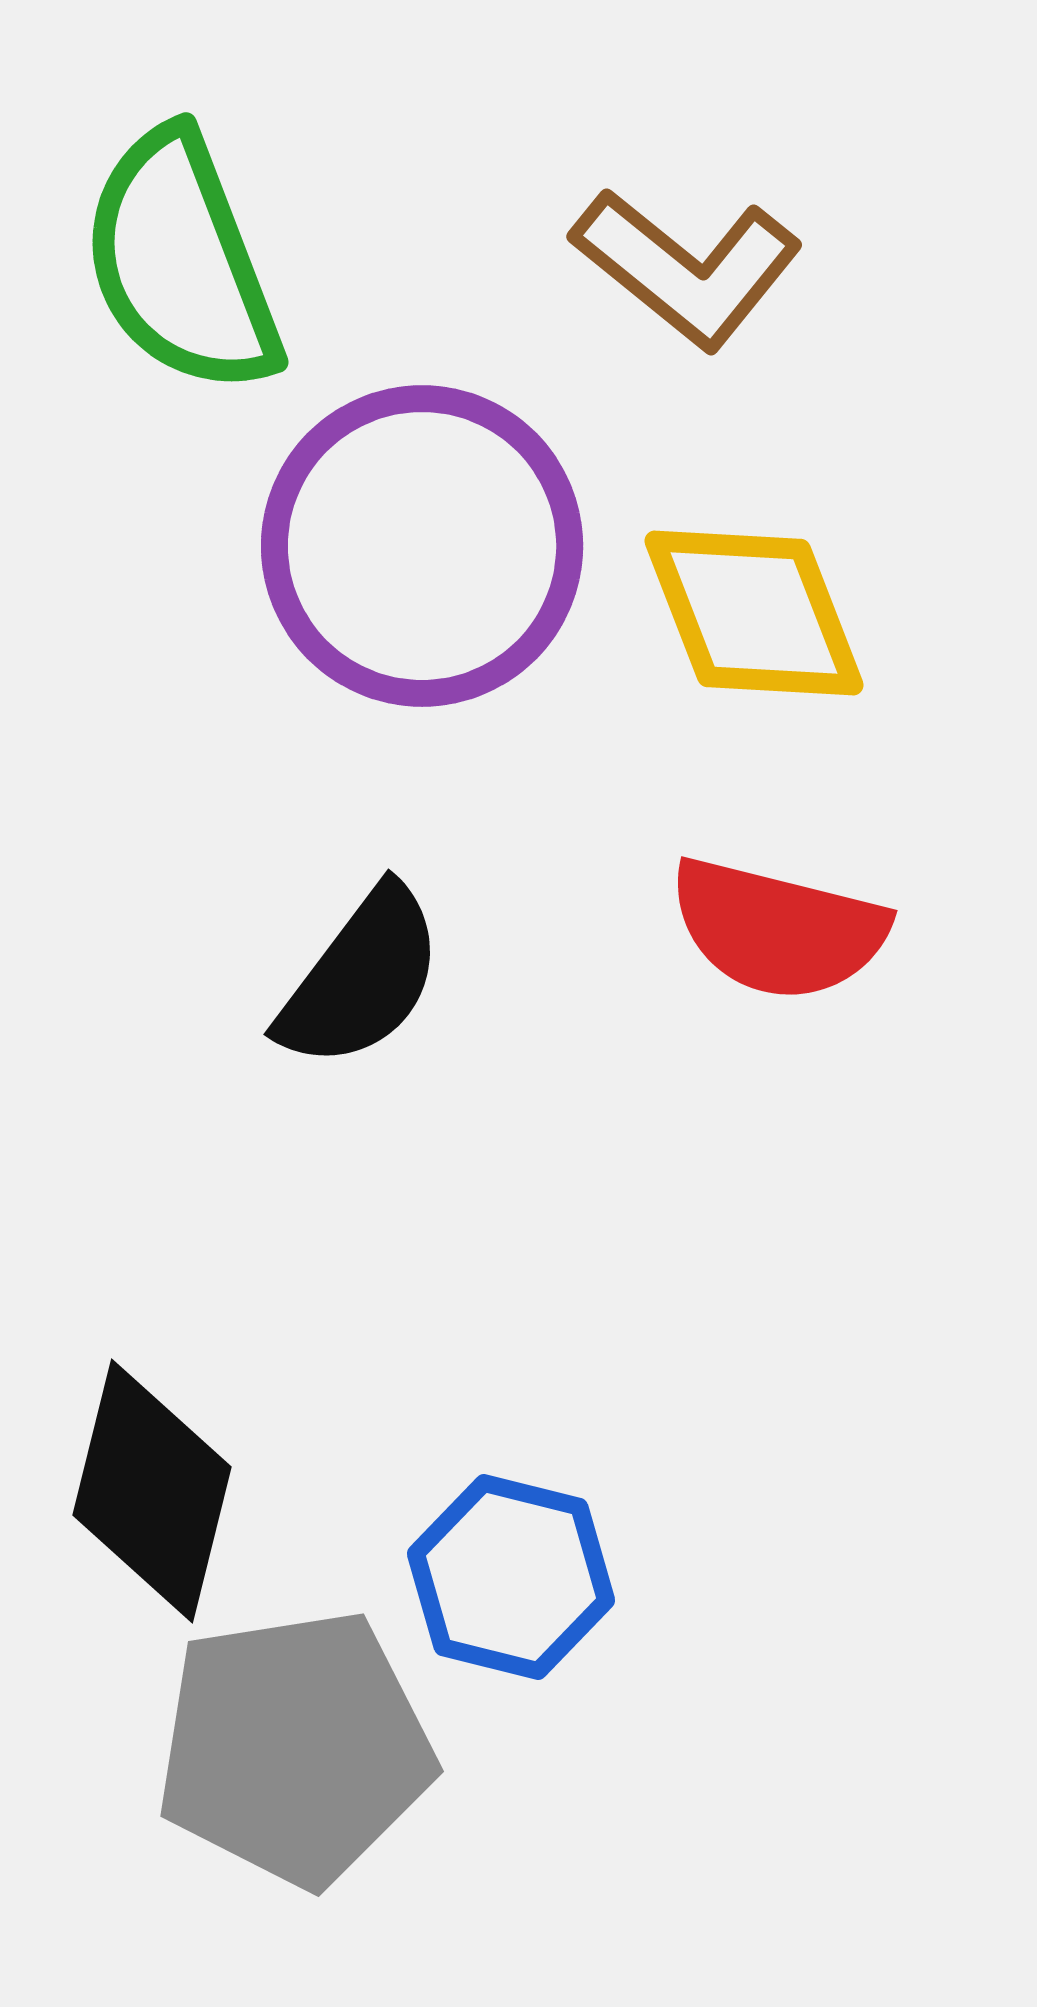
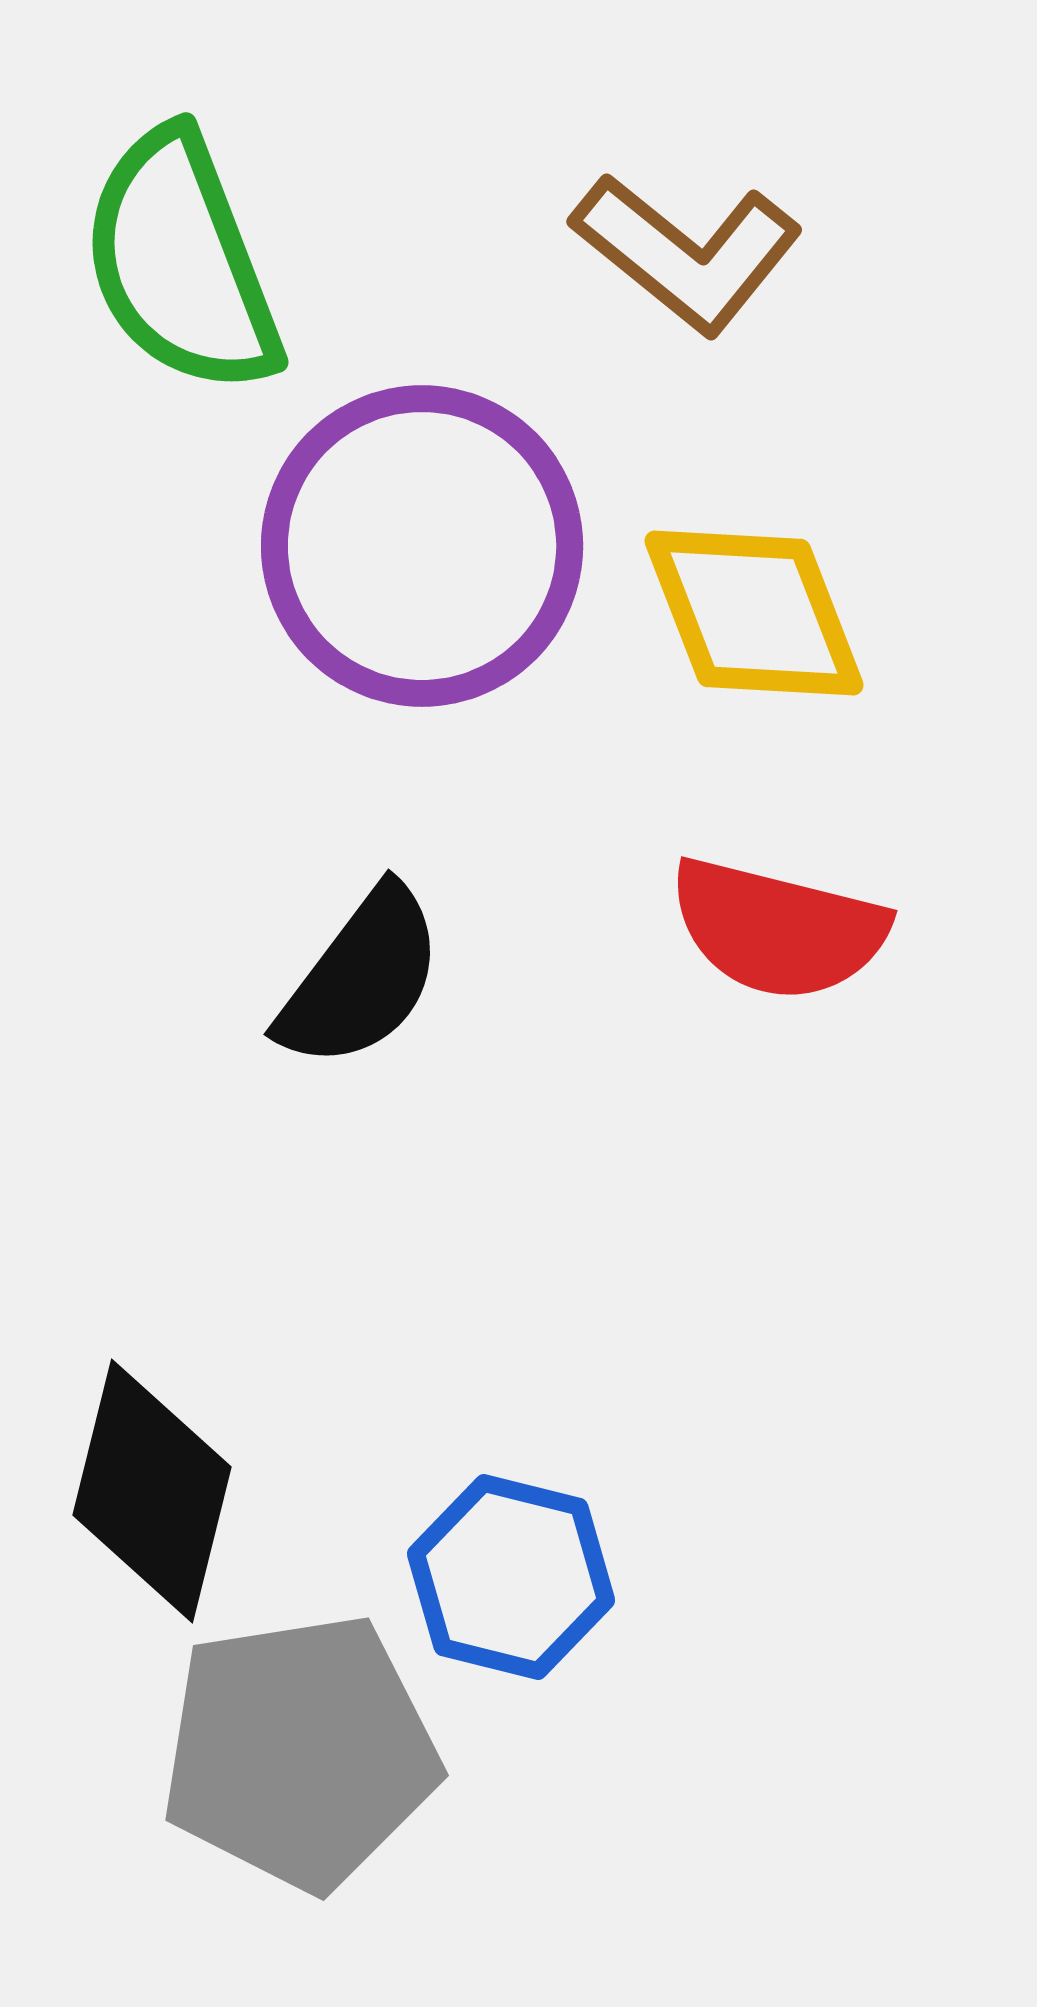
brown L-shape: moved 15 px up
gray pentagon: moved 5 px right, 4 px down
